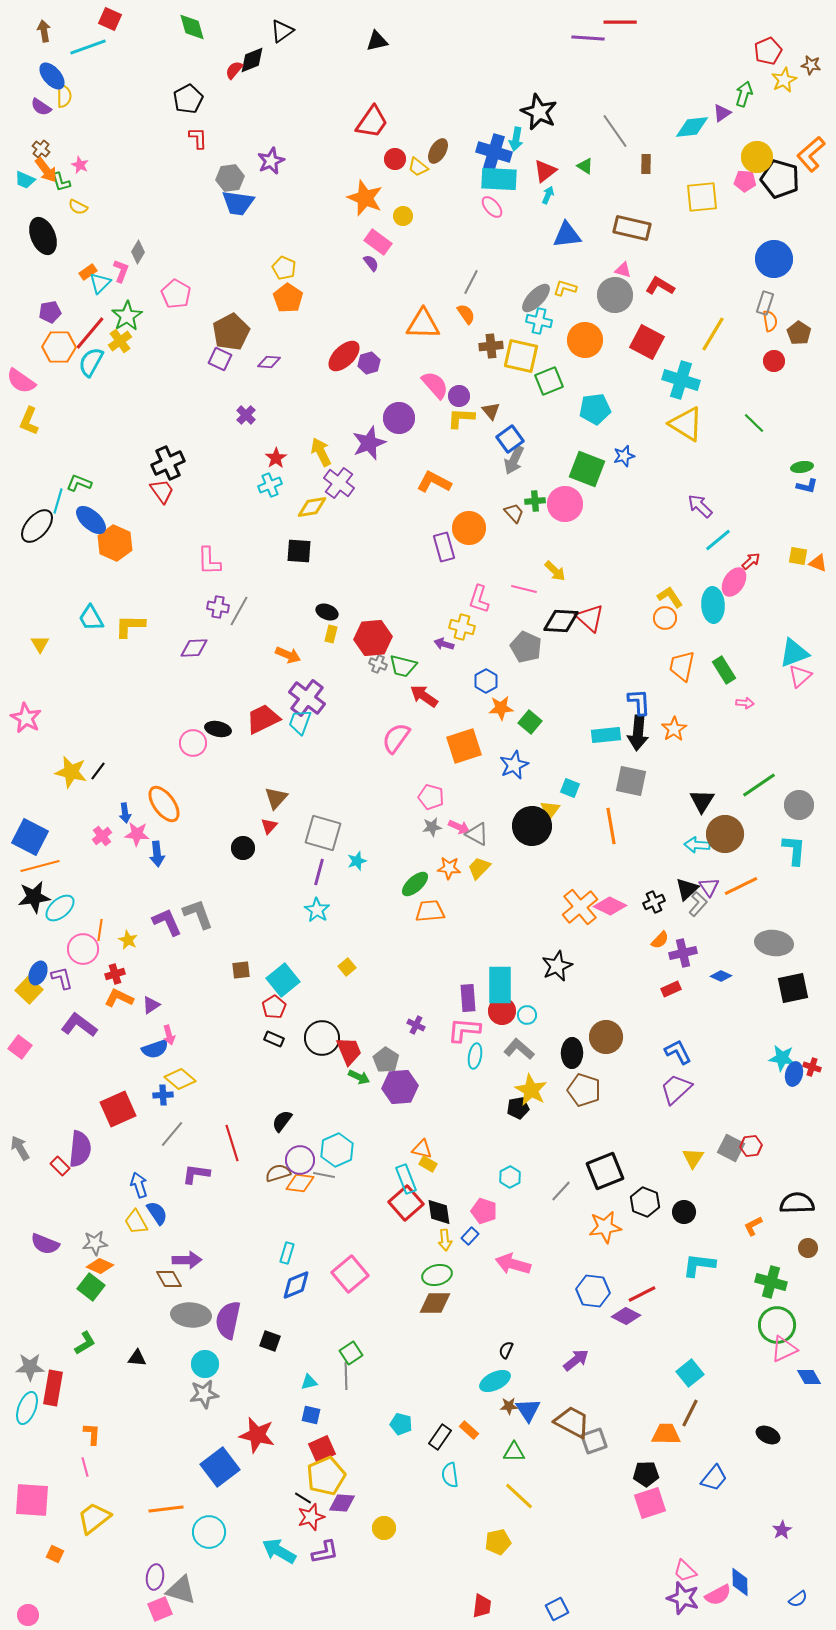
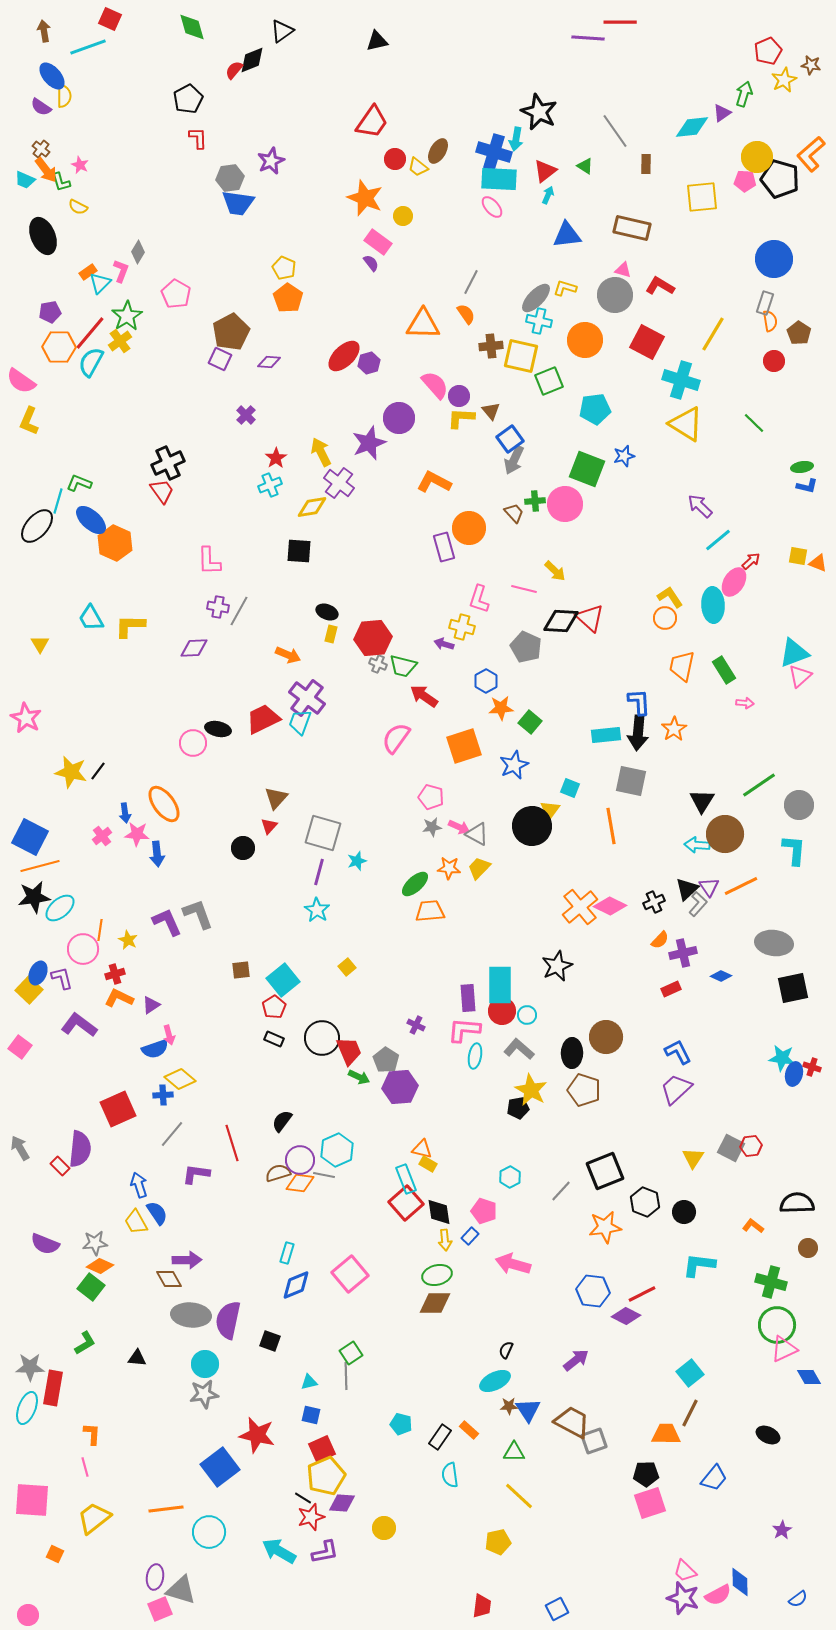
orange L-shape at (753, 1226): rotated 65 degrees clockwise
